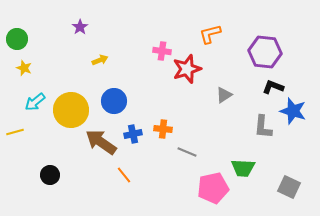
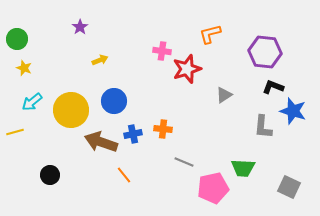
cyan arrow: moved 3 px left
brown arrow: rotated 16 degrees counterclockwise
gray line: moved 3 px left, 10 px down
